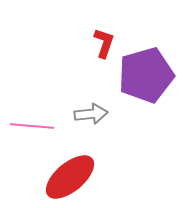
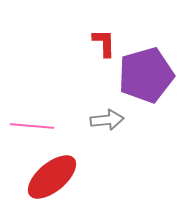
red L-shape: rotated 20 degrees counterclockwise
gray arrow: moved 16 px right, 6 px down
red ellipse: moved 18 px left
